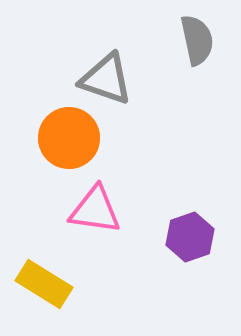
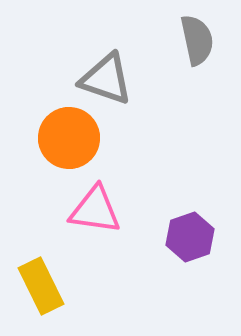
yellow rectangle: moved 3 px left, 2 px down; rotated 32 degrees clockwise
